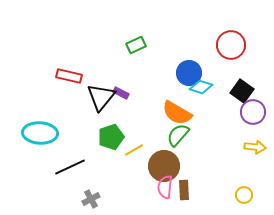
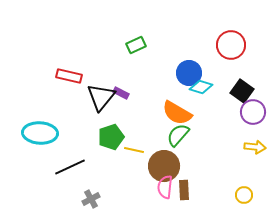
yellow line: rotated 42 degrees clockwise
